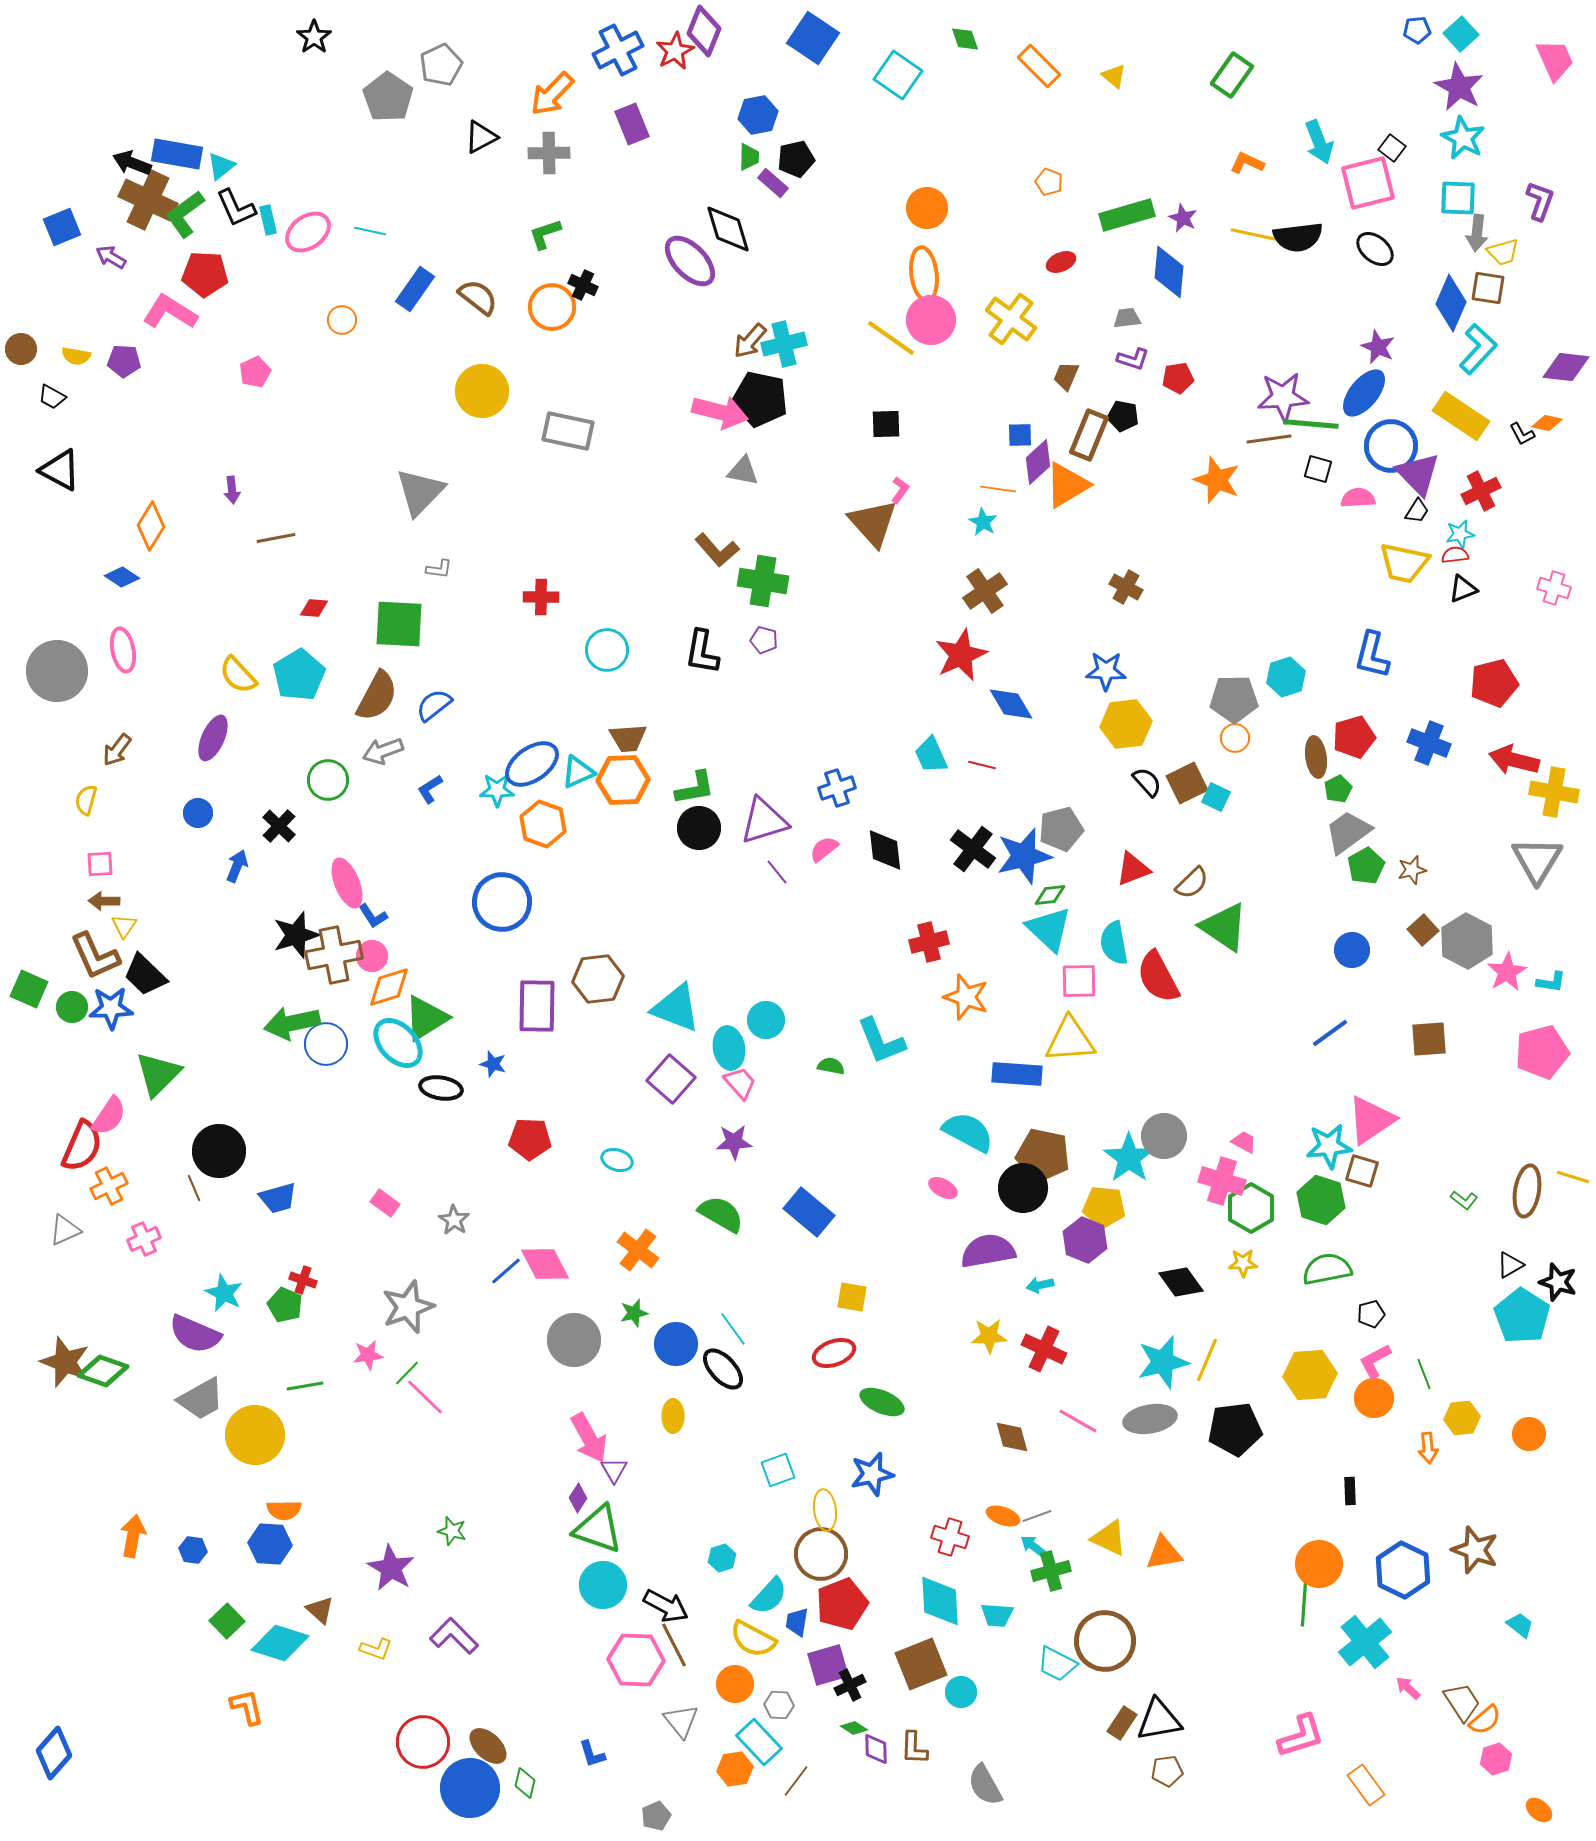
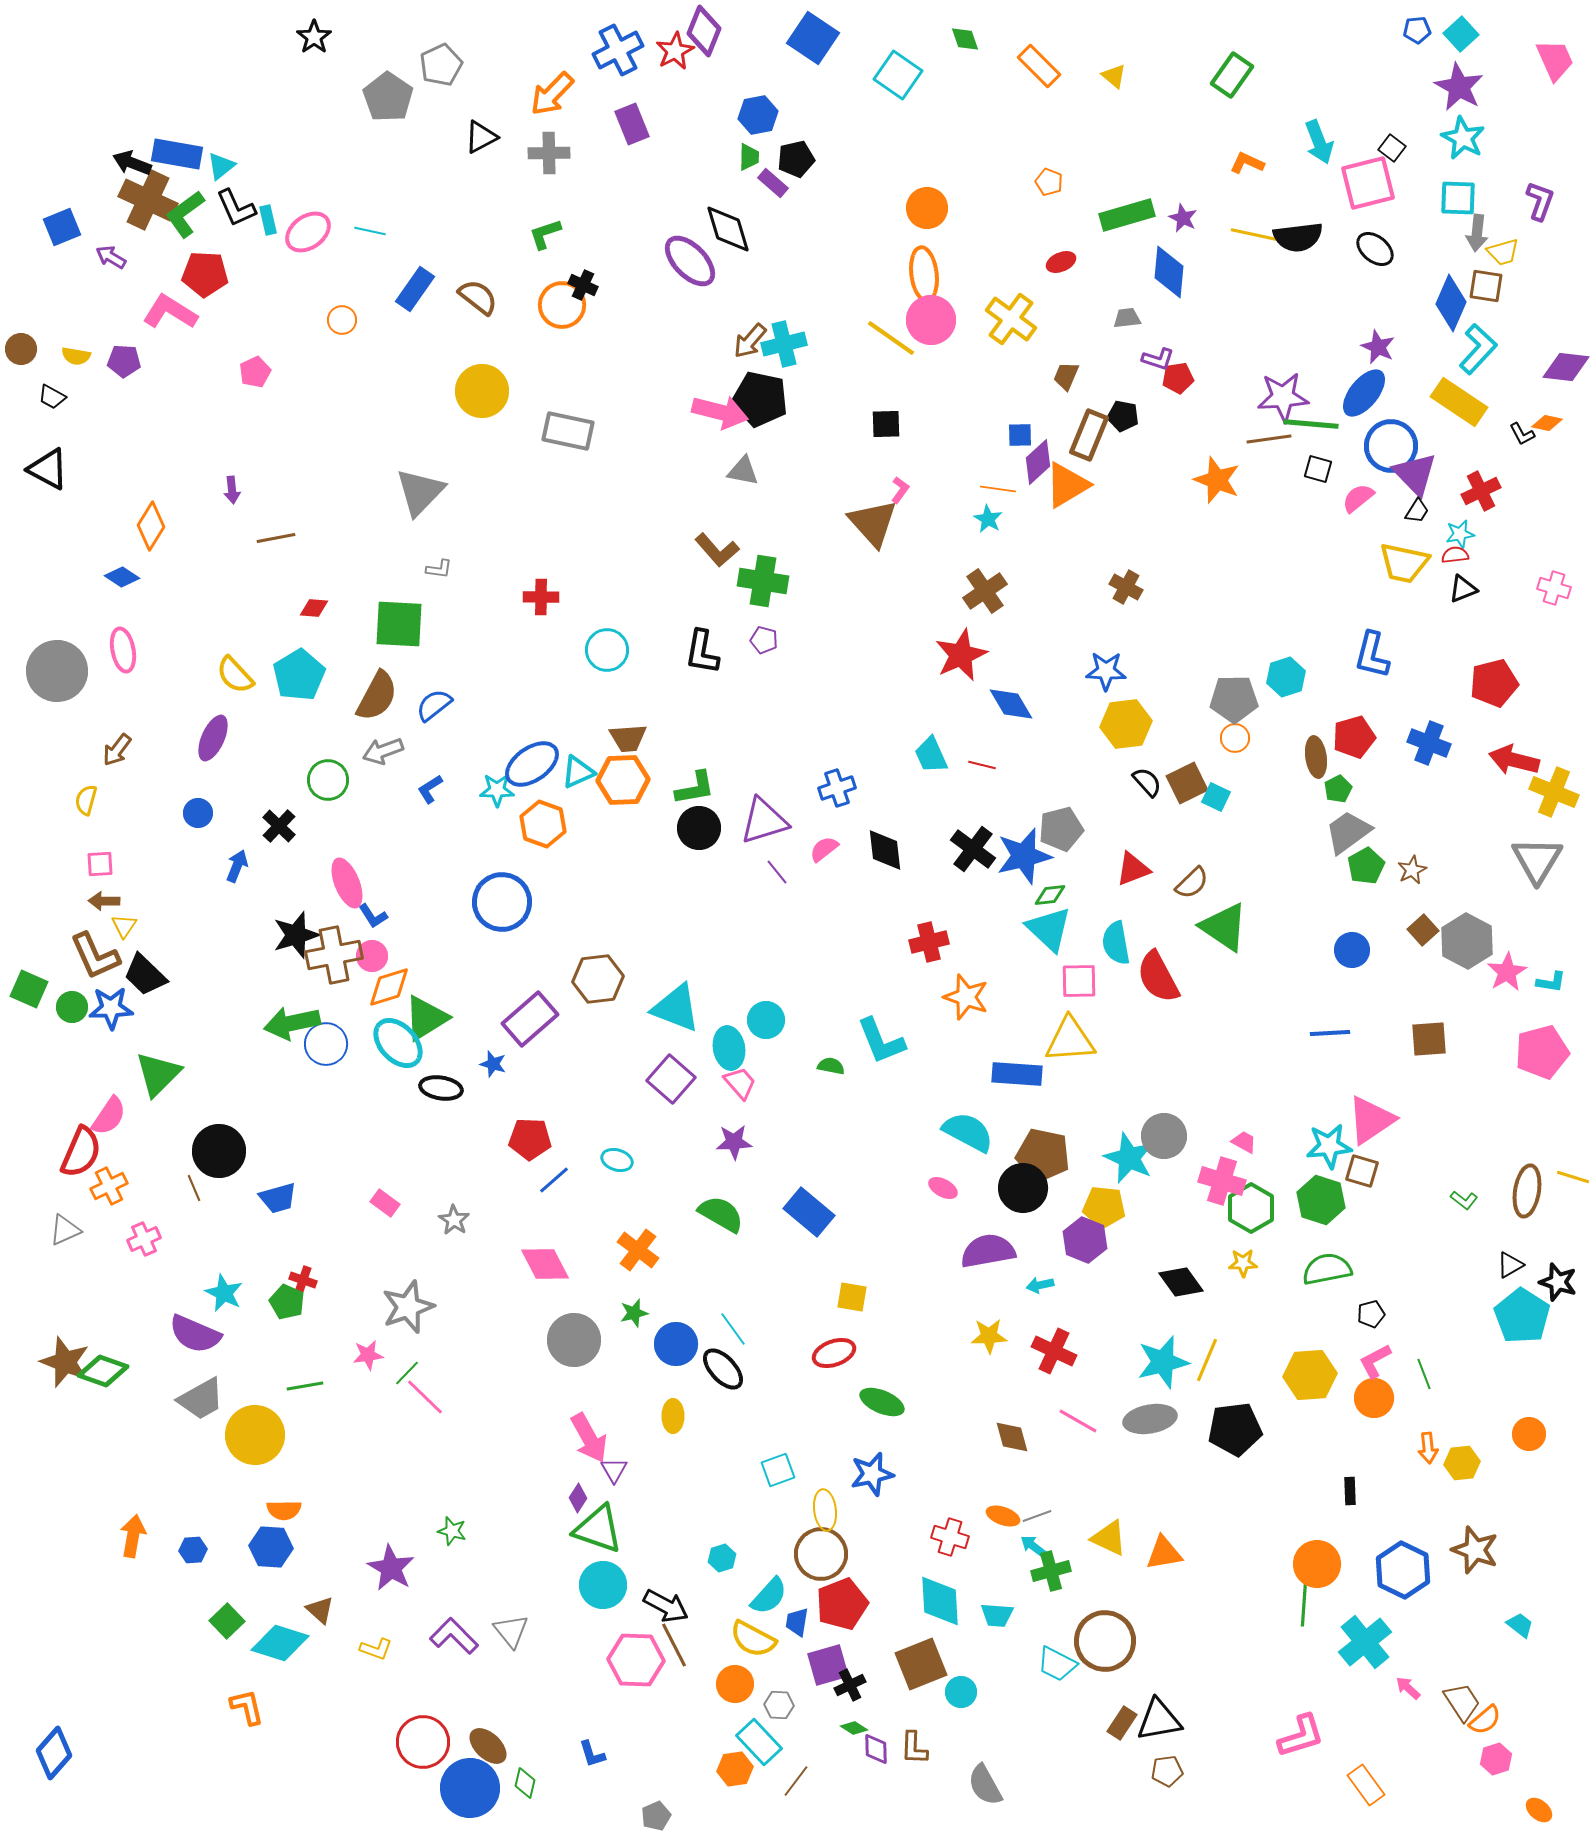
brown square at (1488, 288): moved 2 px left, 2 px up
orange circle at (552, 307): moved 10 px right, 2 px up
purple L-shape at (1133, 359): moved 25 px right
yellow rectangle at (1461, 416): moved 2 px left, 14 px up
black triangle at (60, 470): moved 12 px left, 1 px up
purple triangle at (1418, 474): moved 3 px left
pink semicircle at (1358, 498): rotated 36 degrees counterclockwise
cyan star at (983, 522): moved 5 px right, 3 px up
yellow semicircle at (238, 675): moved 3 px left
yellow cross at (1554, 792): rotated 12 degrees clockwise
brown star at (1412, 870): rotated 12 degrees counterclockwise
cyan semicircle at (1114, 943): moved 2 px right
purple rectangle at (537, 1006): moved 7 px left, 13 px down; rotated 48 degrees clockwise
blue line at (1330, 1033): rotated 33 degrees clockwise
red semicircle at (82, 1146): moved 1 px left, 6 px down
cyan star at (1129, 1158): rotated 12 degrees counterclockwise
blue line at (506, 1271): moved 48 px right, 91 px up
green pentagon at (285, 1305): moved 2 px right, 3 px up
red cross at (1044, 1349): moved 10 px right, 2 px down
yellow hexagon at (1462, 1418): moved 45 px down
blue hexagon at (270, 1544): moved 1 px right, 3 px down
blue hexagon at (193, 1550): rotated 12 degrees counterclockwise
orange circle at (1319, 1564): moved 2 px left
gray triangle at (681, 1721): moved 170 px left, 90 px up
